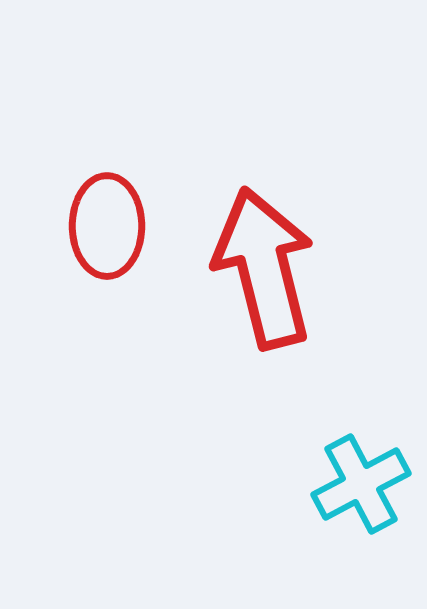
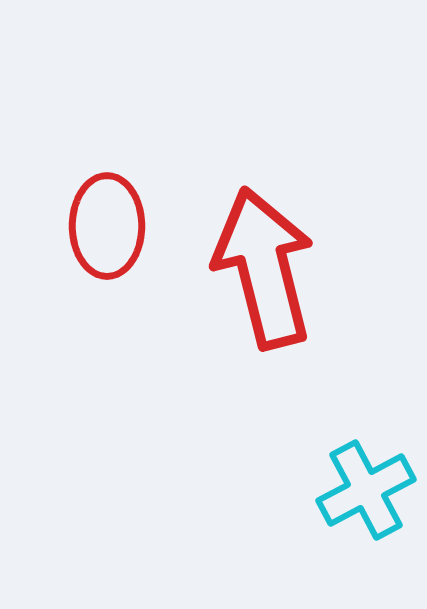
cyan cross: moved 5 px right, 6 px down
